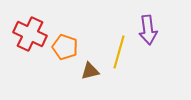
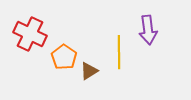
orange pentagon: moved 1 px left, 10 px down; rotated 15 degrees clockwise
yellow line: rotated 16 degrees counterclockwise
brown triangle: moved 1 px left; rotated 18 degrees counterclockwise
